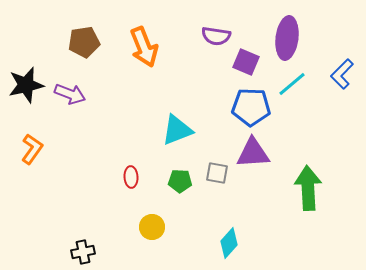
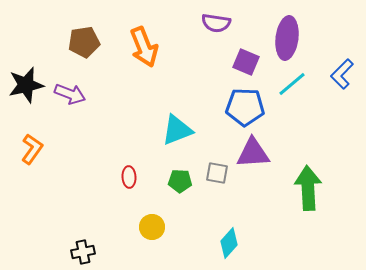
purple semicircle: moved 13 px up
blue pentagon: moved 6 px left
red ellipse: moved 2 px left
